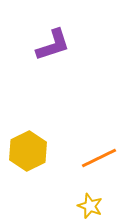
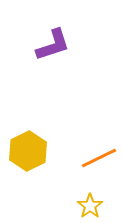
yellow star: rotated 15 degrees clockwise
